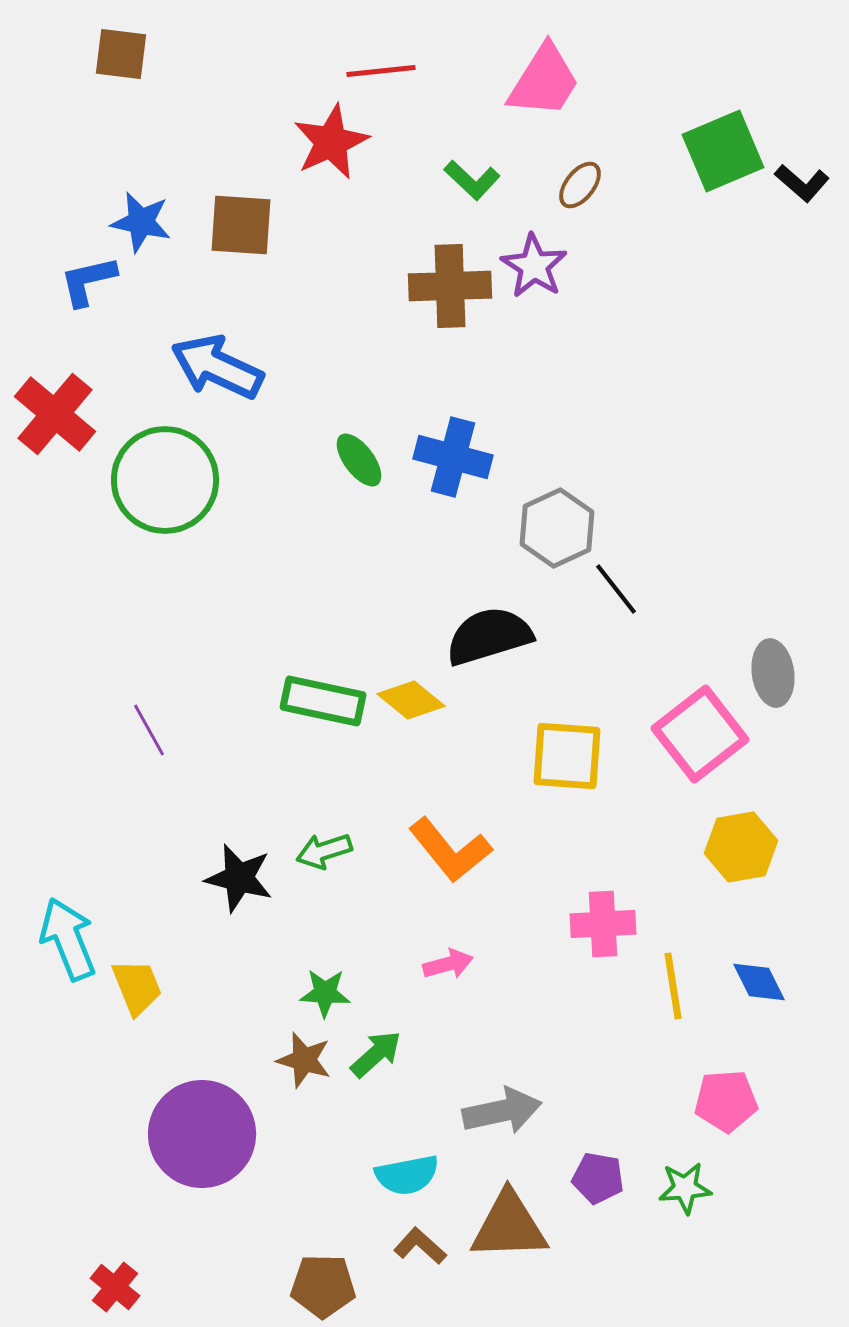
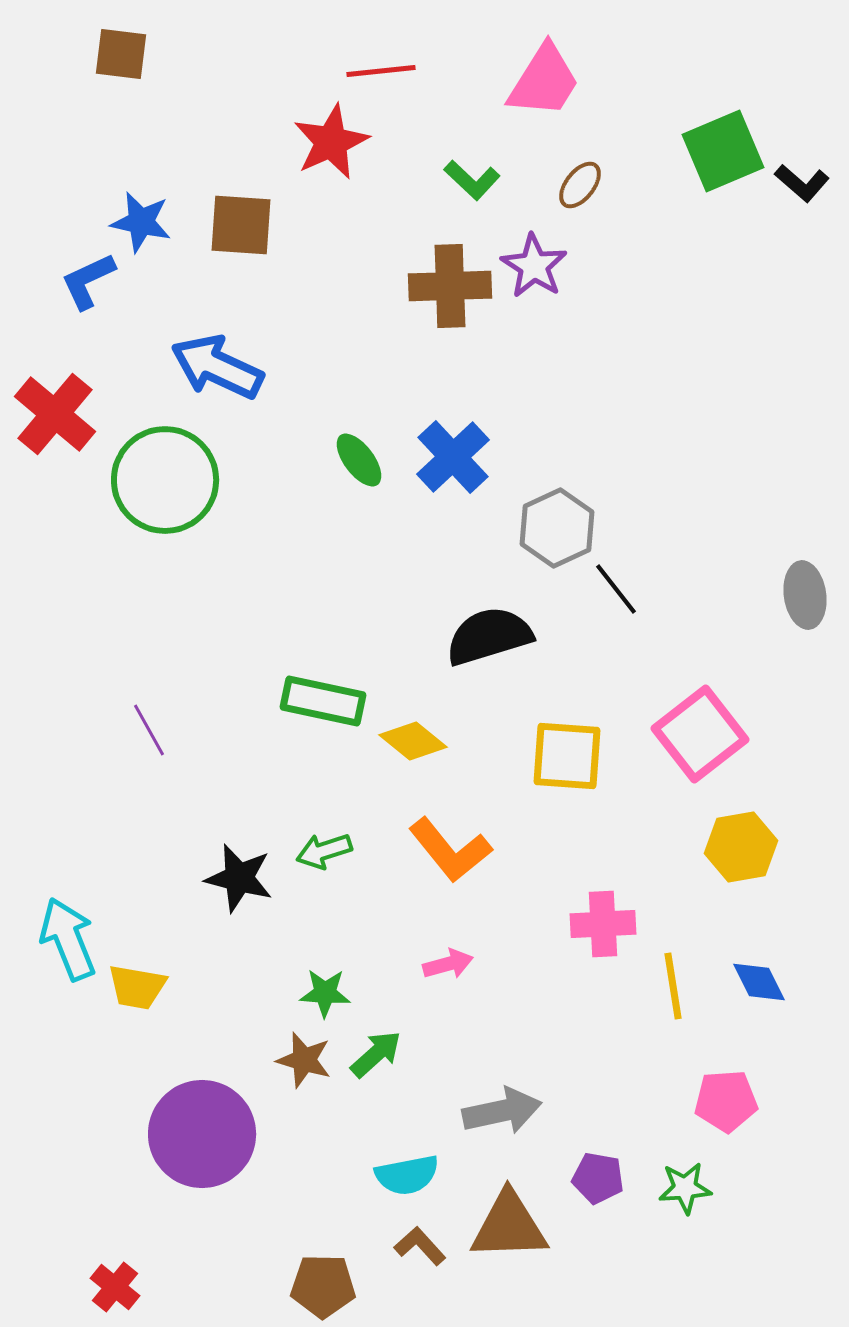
blue L-shape at (88, 281): rotated 12 degrees counterclockwise
blue cross at (453, 457): rotated 32 degrees clockwise
gray ellipse at (773, 673): moved 32 px right, 78 px up
yellow diamond at (411, 700): moved 2 px right, 41 px down
yellow trapezoid at (137, 987): rotated 122 degrees clockwise
brown L-shape at (420, 1246): rotated 6 degrees clockwise
